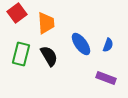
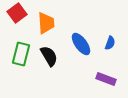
blue semicircle: moved 2 px right, 2 px up
purple rectangle: moved 1 px down
